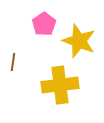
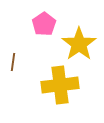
yellow star: moved 3 px down; rotated 16 degrees clockwise
